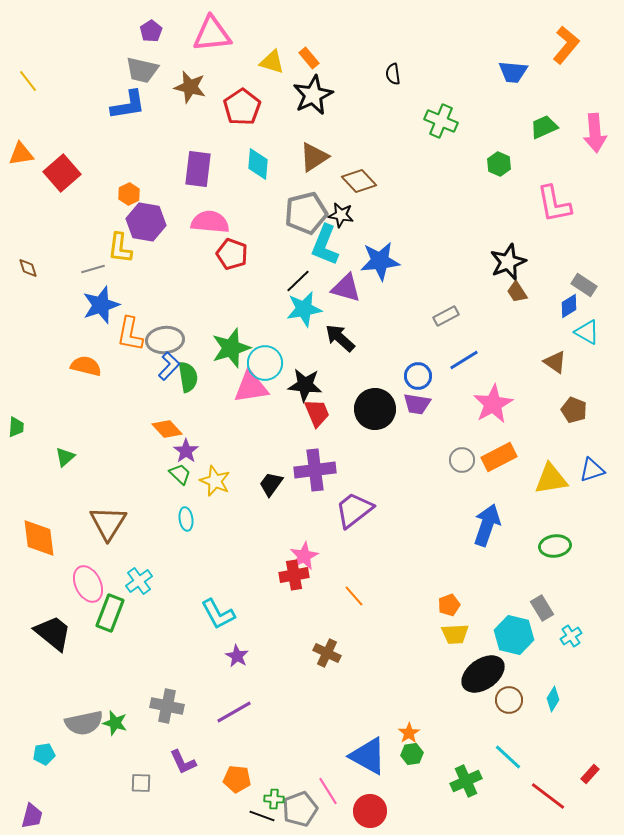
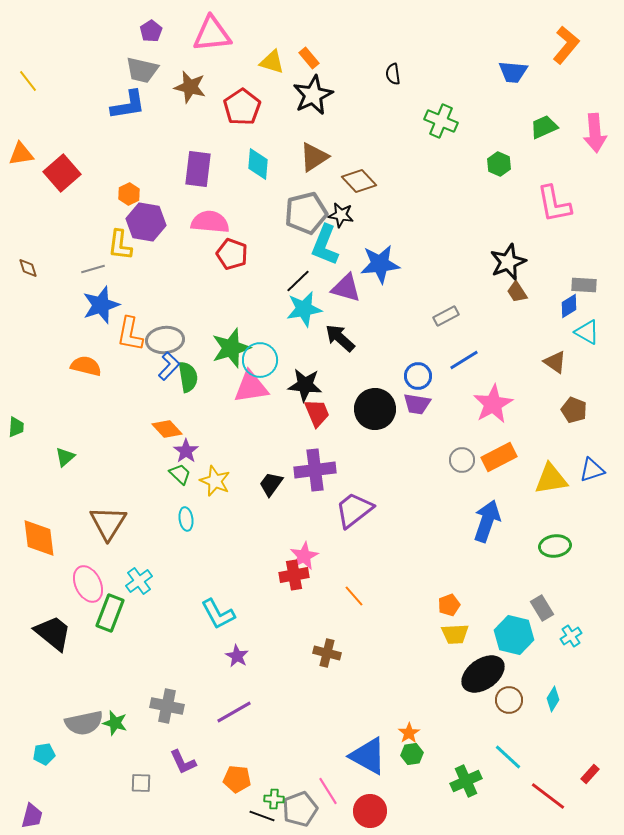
yellow L-shape at (120, 248): moved 3 px up
blue star at (380, 261): moved 3 px down
gray rectangle at (584, 285): rotated 30 degrees counterclockwise
cyan circle at (265, 363): moved 5 px left, 3 px up
blue arrow at (487, 525): moved 4 px up
brown cross at (327, 653): rotated 12 degrees counterclockwise
